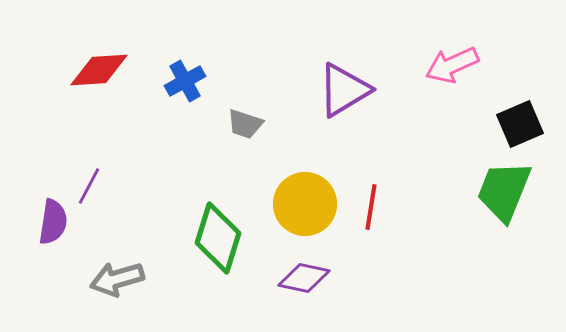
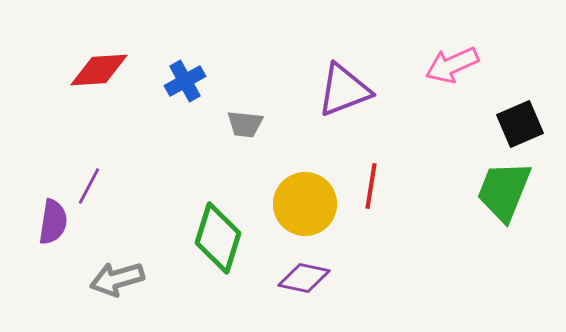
purple triangle: rotated 10 degrees clockwise
gray trapezoid: rotated 12 degrees counterclockwise
red line: moved 21 px up
